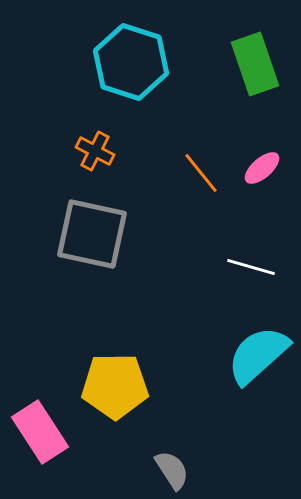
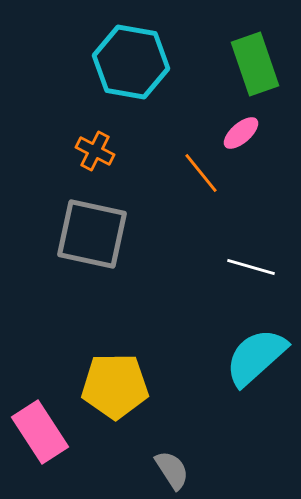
cyan hexagon: rotated 8 degrees counterclockwise
pink ellipse: moved 21 px left, 35 px up
cyan semicircle: moved 2 px left, 2 px down
